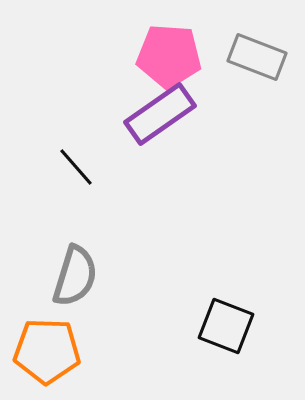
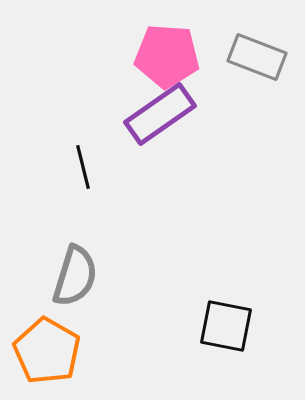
pink pentagon: moved 2 px left
black line: moved 7 px right; rotated 27 degrees clockwise
black square: rotated 10 degrees counterclockwise
orange pentagon: rotated 28 degrees clockwise
